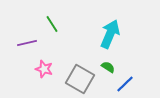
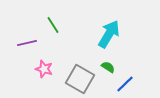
green line: moved 1 px right, 1 px down
cyan arrow: moved 1 px left; rotated 8 degrees clockwise
